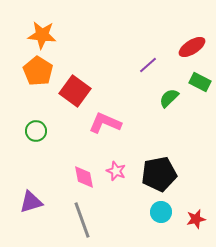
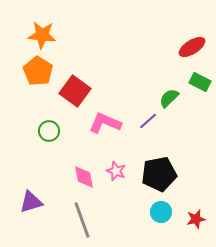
purple line: moved 56 px down
green circle: moved 13 px right
